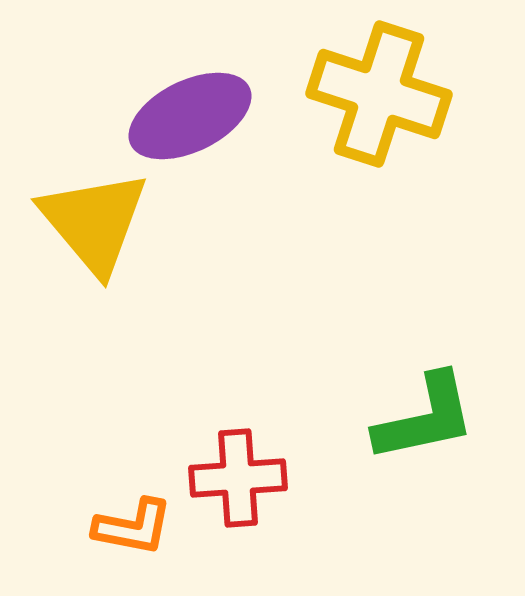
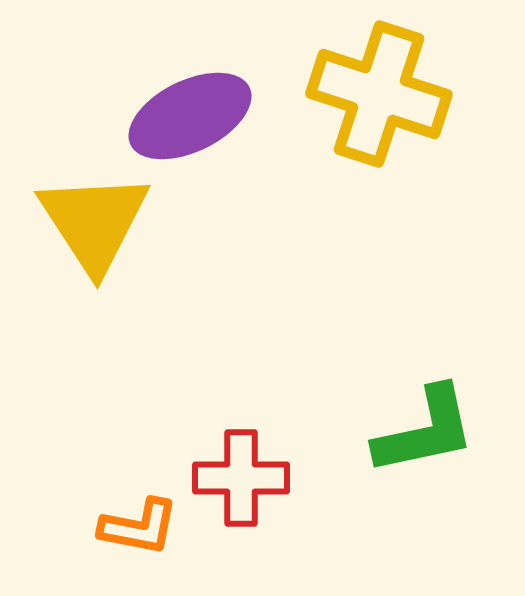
yellow triangle: rotated 7 degrees clockwise
green L-shape: moved 13 px down
red cross: moved 3 px right; rotated 4 degrees clockwise
orange L-shape: moved 6 px right
